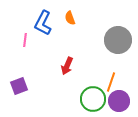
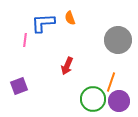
blue L-shape: rotated 60 degrees clockwise
